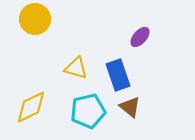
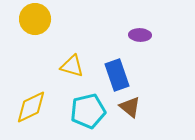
purple ellipse: moved 2 px up; rotated 50 degrees clockwise
yellow triangle: moved 4 px left, 2 px up
blue rectangle: moved 1 px left
